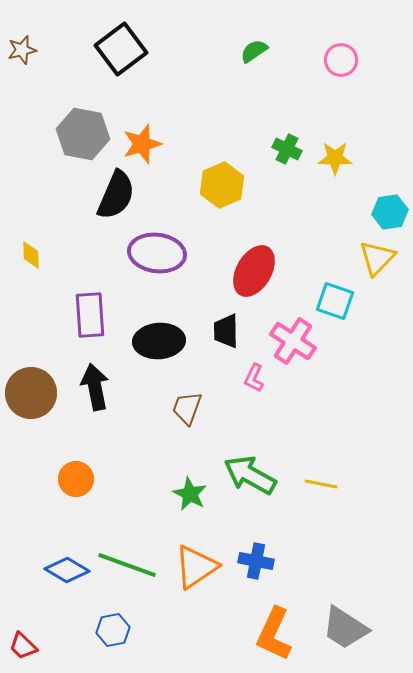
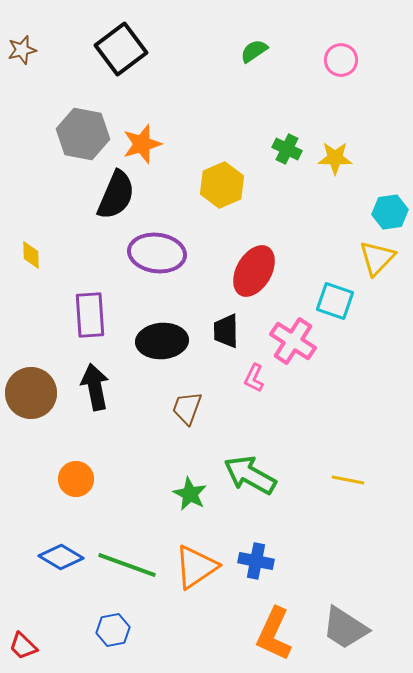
black ellipse: moved 3 px right
yellow line: moved 27 px right, 4 px up
blue diamond: moved 6 px left, 13 px up
